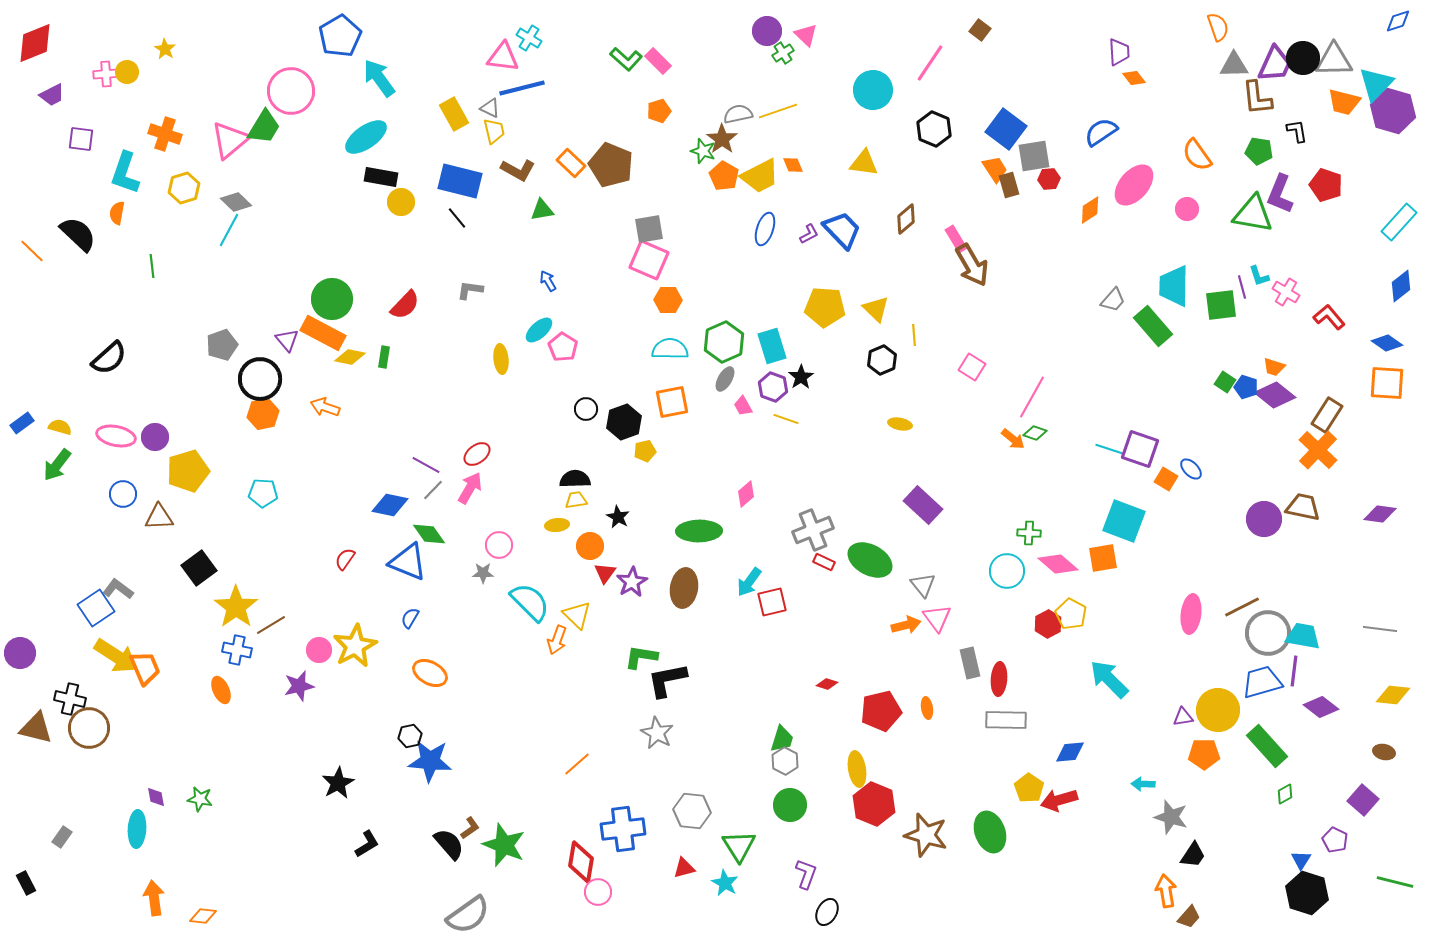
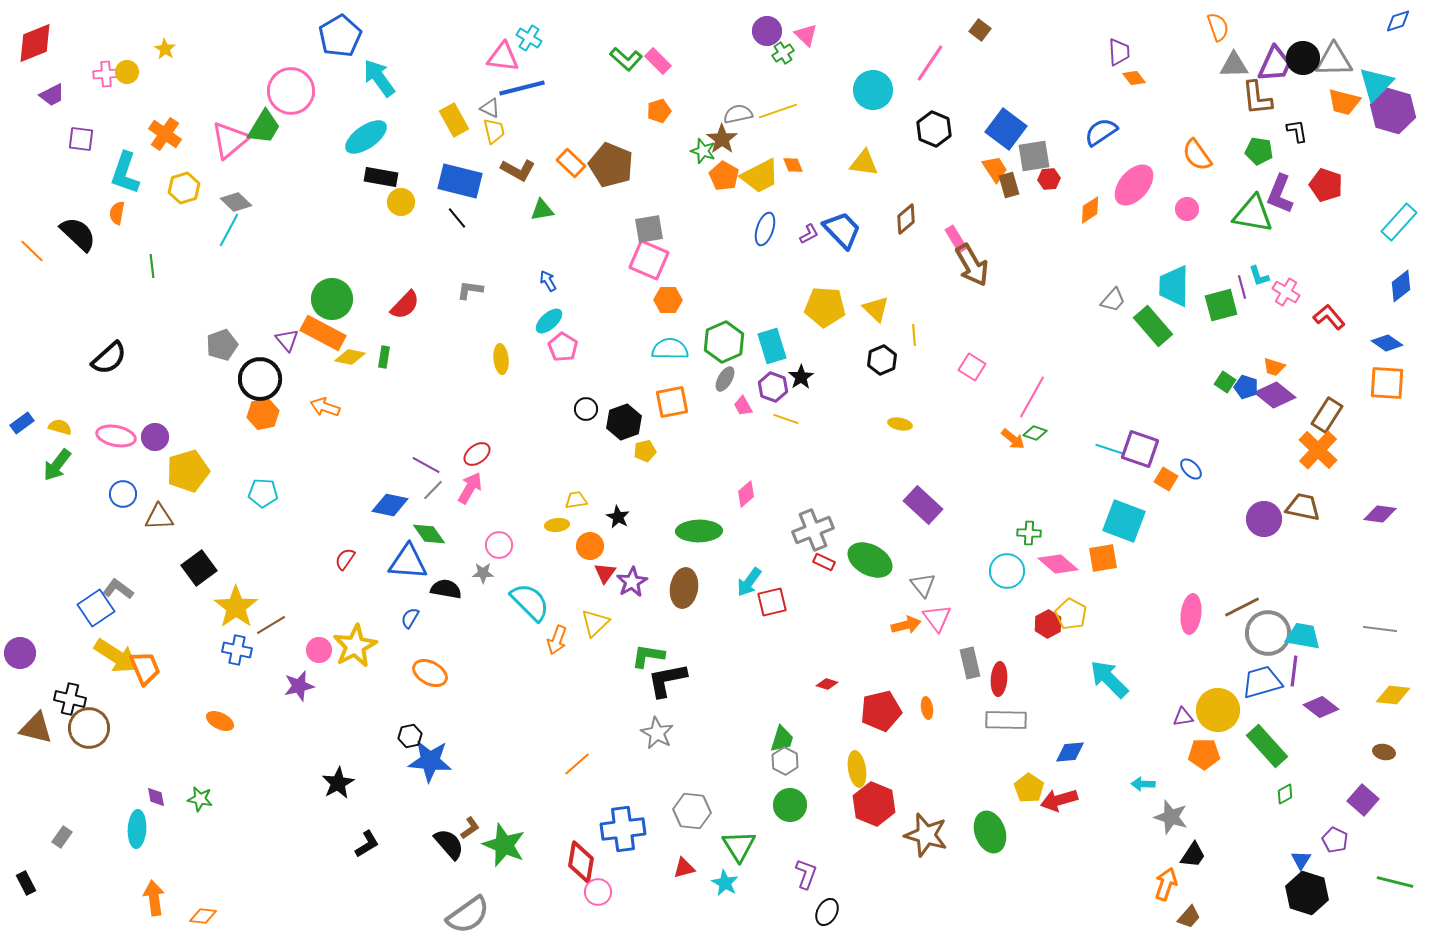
yellow rectangle at (454, 114): moved 6 px down
orange cross at (165, 134): rotated 16 degrees clockwise
green square at (1221, 305): rotated 8 degrees counterclockwise
cyan ellipse at (539, 330): moved 10 px right, 9 px up
black semicircle at (575, 479): moved 129 px left, 110 px down; rotated 12 degrees clockwise
blue triangle at (408, 562): rotated 18 degrees counterclockwise
yellow triangle at (577, 615): moved 18 px right, 8 px down; rotated 32 degrees clockwise
green L-shape at (641, 657): moved 7 px right, 1 px up
orange ellipse at (221, 690): moved 1 px left, 31 px down; rotated 40 degrees counterclockwise
orange arrow at (1166, 891): moved 7 px up; rotated 28 degrees clockwise
